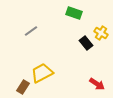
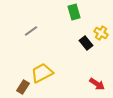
green rectangle: moved 1 px up; rotated 56 degrees clockwise
